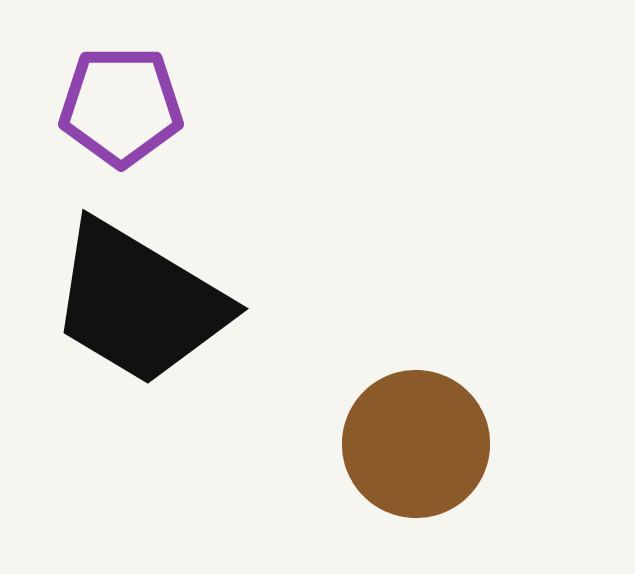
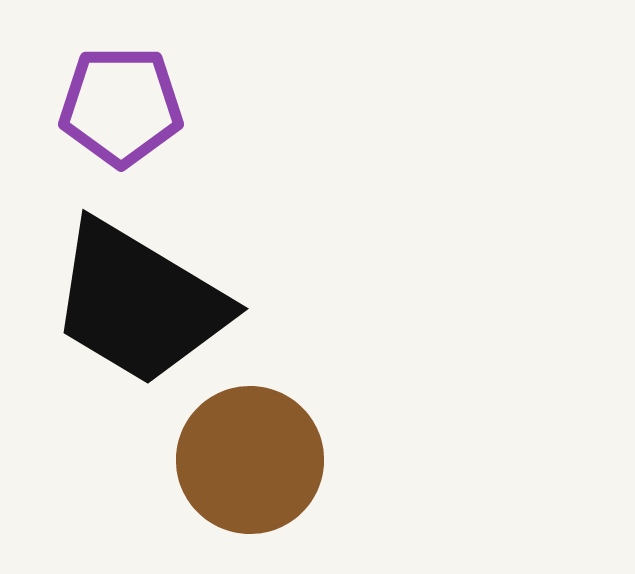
brown circle: moved 166 px left, 16 px down
